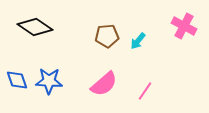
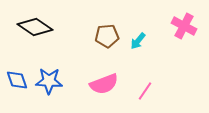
pink semicircle: rotated 20 degrees clockwise
